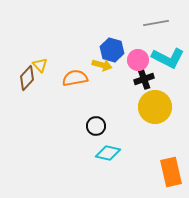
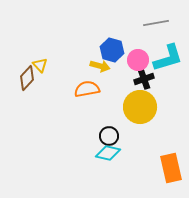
cyan L-shape: rotated 44 degrees counterclockwise
yellow arrow: moved 2 px left, 1 px down
orange semicircle: moved 12 px right, 11 px down
yellow circle: moved 15 px left
black circle: moved 13 px right, 10 px down
orange rectangle: moved 4 px up
